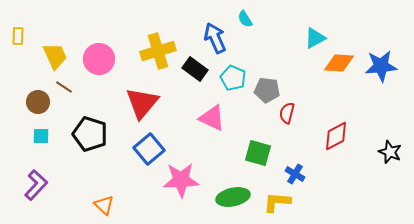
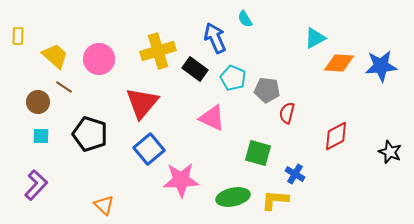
yellow trapezoid: rotated 24 degrees counterclockwise
yellow L-shape: moved 2 px left, 2 px up
